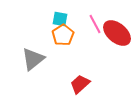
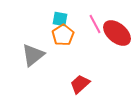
gray triangle: moved 4 px up
